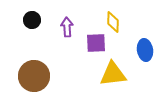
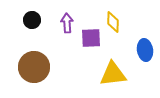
purple arrow: moved 4 px up
purple square: moved 5 px left, 5 px up
brown circle: moved 9 px up
